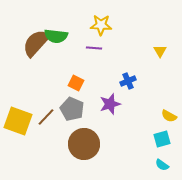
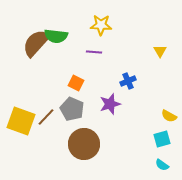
purple line: moved 4 px down
yellow square: moved 3 px right
